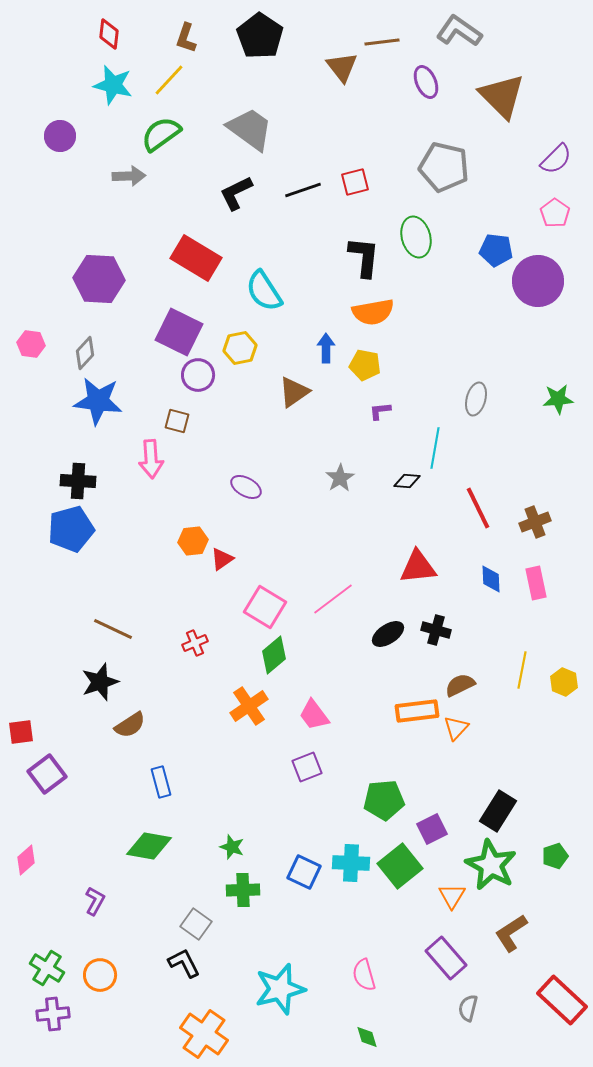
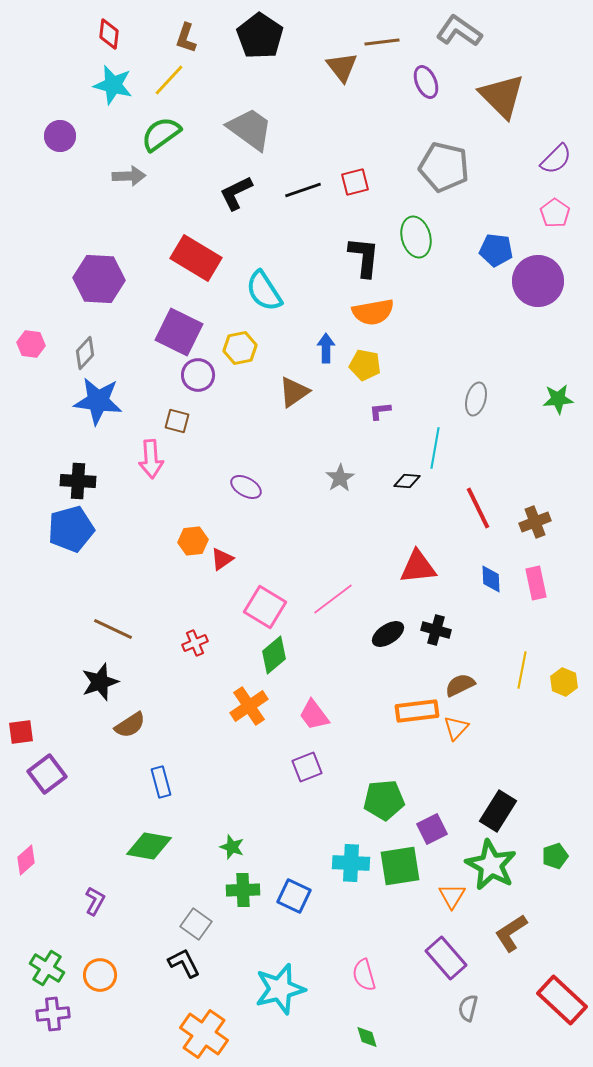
green square at (400, 866): rotated 30 degrees clockwise
blue square at (304, 872): moved 10 px left, 24 px down
